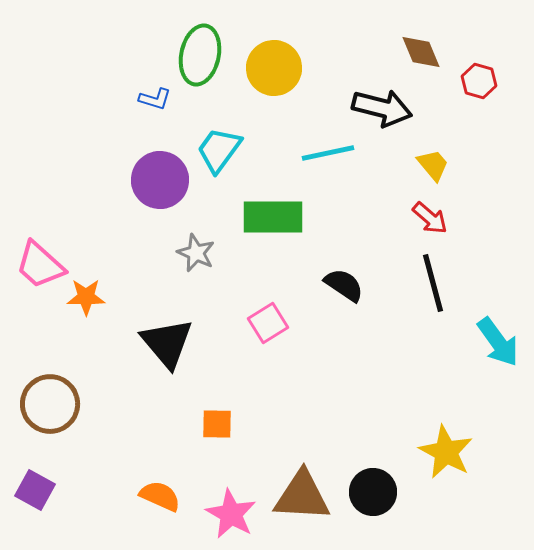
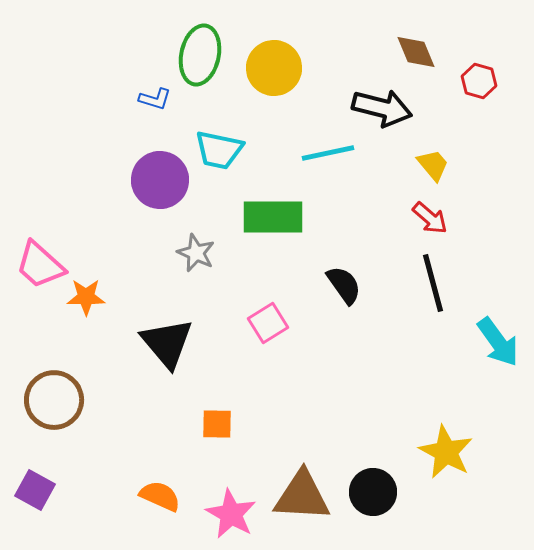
brown diamond: moved 5 px left
cyan trapezoid: rotated 114 degrees counterclockwise
black semicircle: rotated 21 degrees clockwise
brown circle: moved 4 px right, 4 px up
